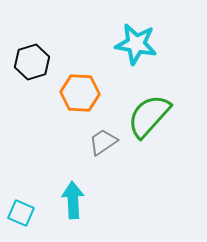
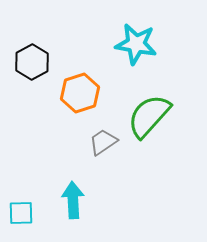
black hexagon: rotated 12 degrees counterclockwise
orange hexagon: rotated 21 degrees counterclockwise
cyan square: rotated 24 degrees counterclockwise
